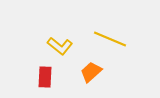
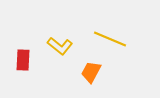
orange trapezoid: rotated 20 degrees counterclockwise
red rectangle: moved 22 px left, 17 px up
